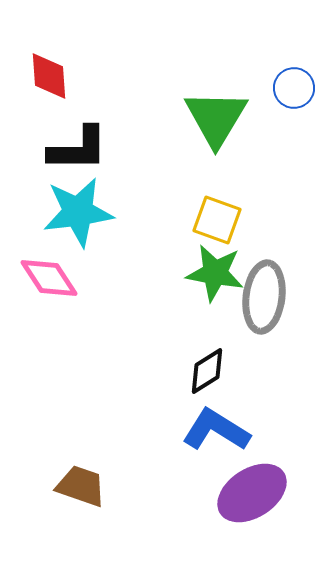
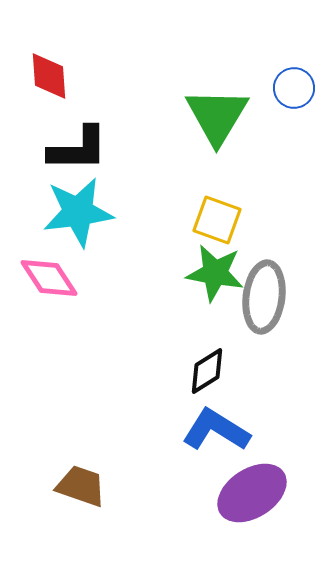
green triangle: moved 1 px right, 2 px up
